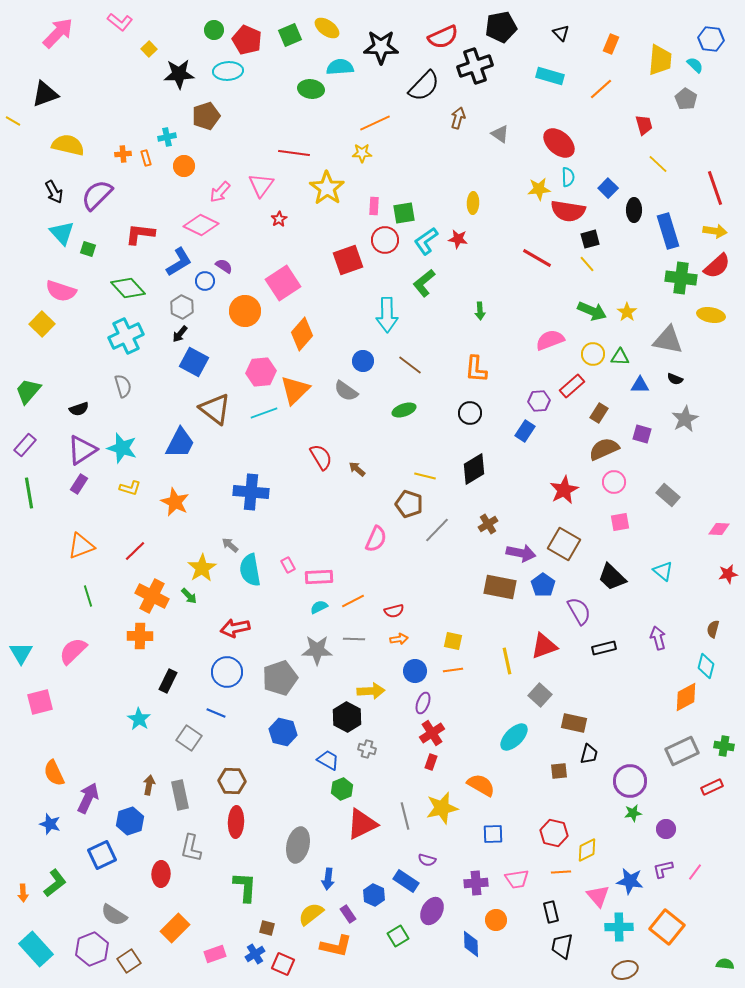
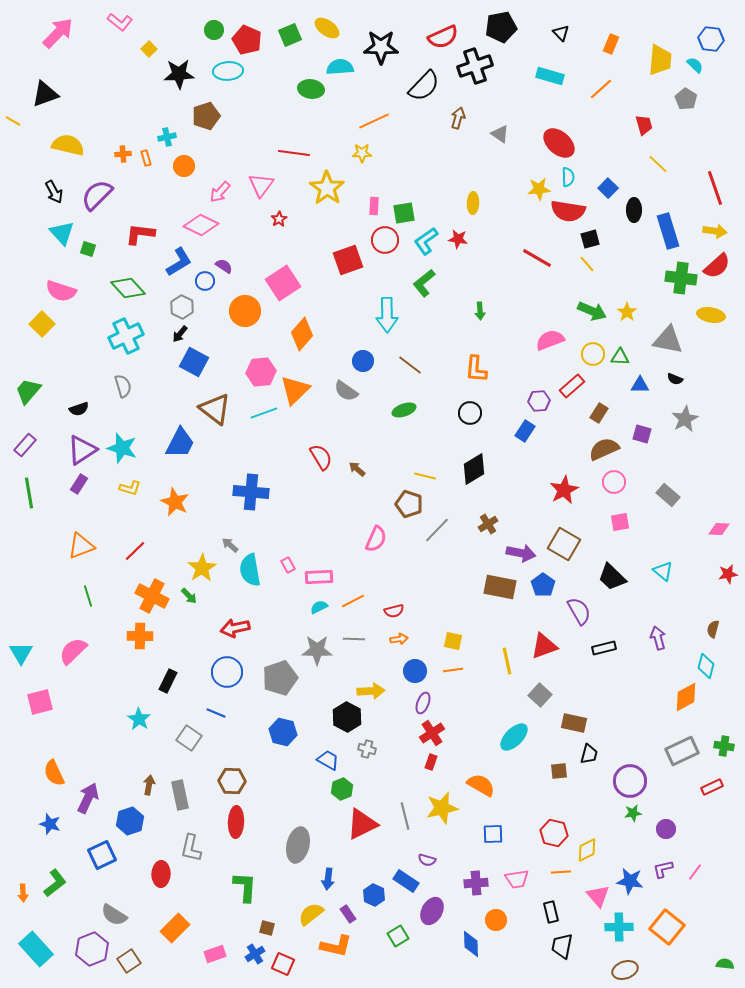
orange line at (375, 123): moved 1 px left, 2 px up
